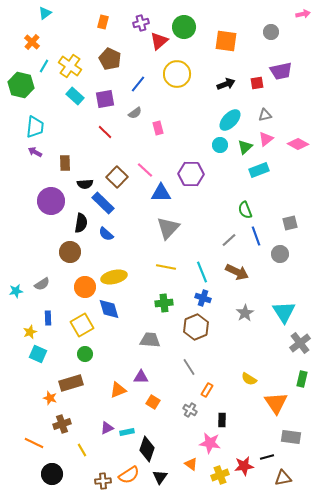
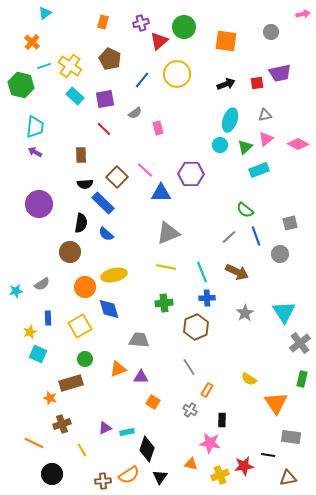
cyan line at (44, 66): rotated 40 degrees clockwise
purple trapezoid at (281, 71): moved 1 px left, 2 px down
blue line at (138, 84): moved 4 px right, 4 px up
cyan ellipse at (230, 120): rotated 25 degrees counterclockwise
red line at (105, 132): moved 1 px left, 3 px up
brown rectangle at (65, 163): moved 16 px right, 8 px up
purple circle at (51, 201): moved 12 px left, 3 px down
green semicircle at (245, 210): rotated 30 degrees counterclockwise
gray triangle at (168, 228): moved 5 px down; rotated 25 degrees clockwise
gray line at (229, 240): moved 3 px up
yellow ellipse at (114, 277): moved 2 px up
blue cross at (203, 298): moved 4 px right; rotated 21 degrees counterclockwise
yellow square at (82, 325): moved 2 px left, 1 px down
gray trapezoid at (150, 340): moved 11 px left
green circle at (85, 354): moved 5 px down
orange triangle at (118, 390): moved 21 px up
purple triangle at (107, 428): moved 2 px left
black line at (267, 457): moved 1 px right, 2 px up; rotated 24 degrees clockwise
orange triangle at (191, 464): rotated 24 degrees counterclockwise
brown triangle at (283, 478): moved 5 px right
